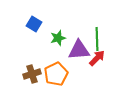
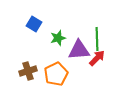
brown cross: moved 4 px left, 3 px up
